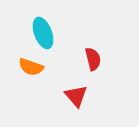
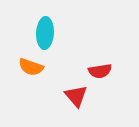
cyan ellipse: moved 2 px right; rotated 24 degrees clockwise
red semicircle: moved 7 px right, 12 px down; rotated 95 degrees clockwise
